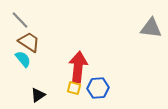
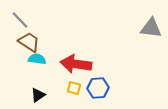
cyan semicircle: moved 14 px right; rotated 42 degrees counterclockwise
red arrow: moved 2 px left, 3 px up; rotated 88 degrees counterclockwise
